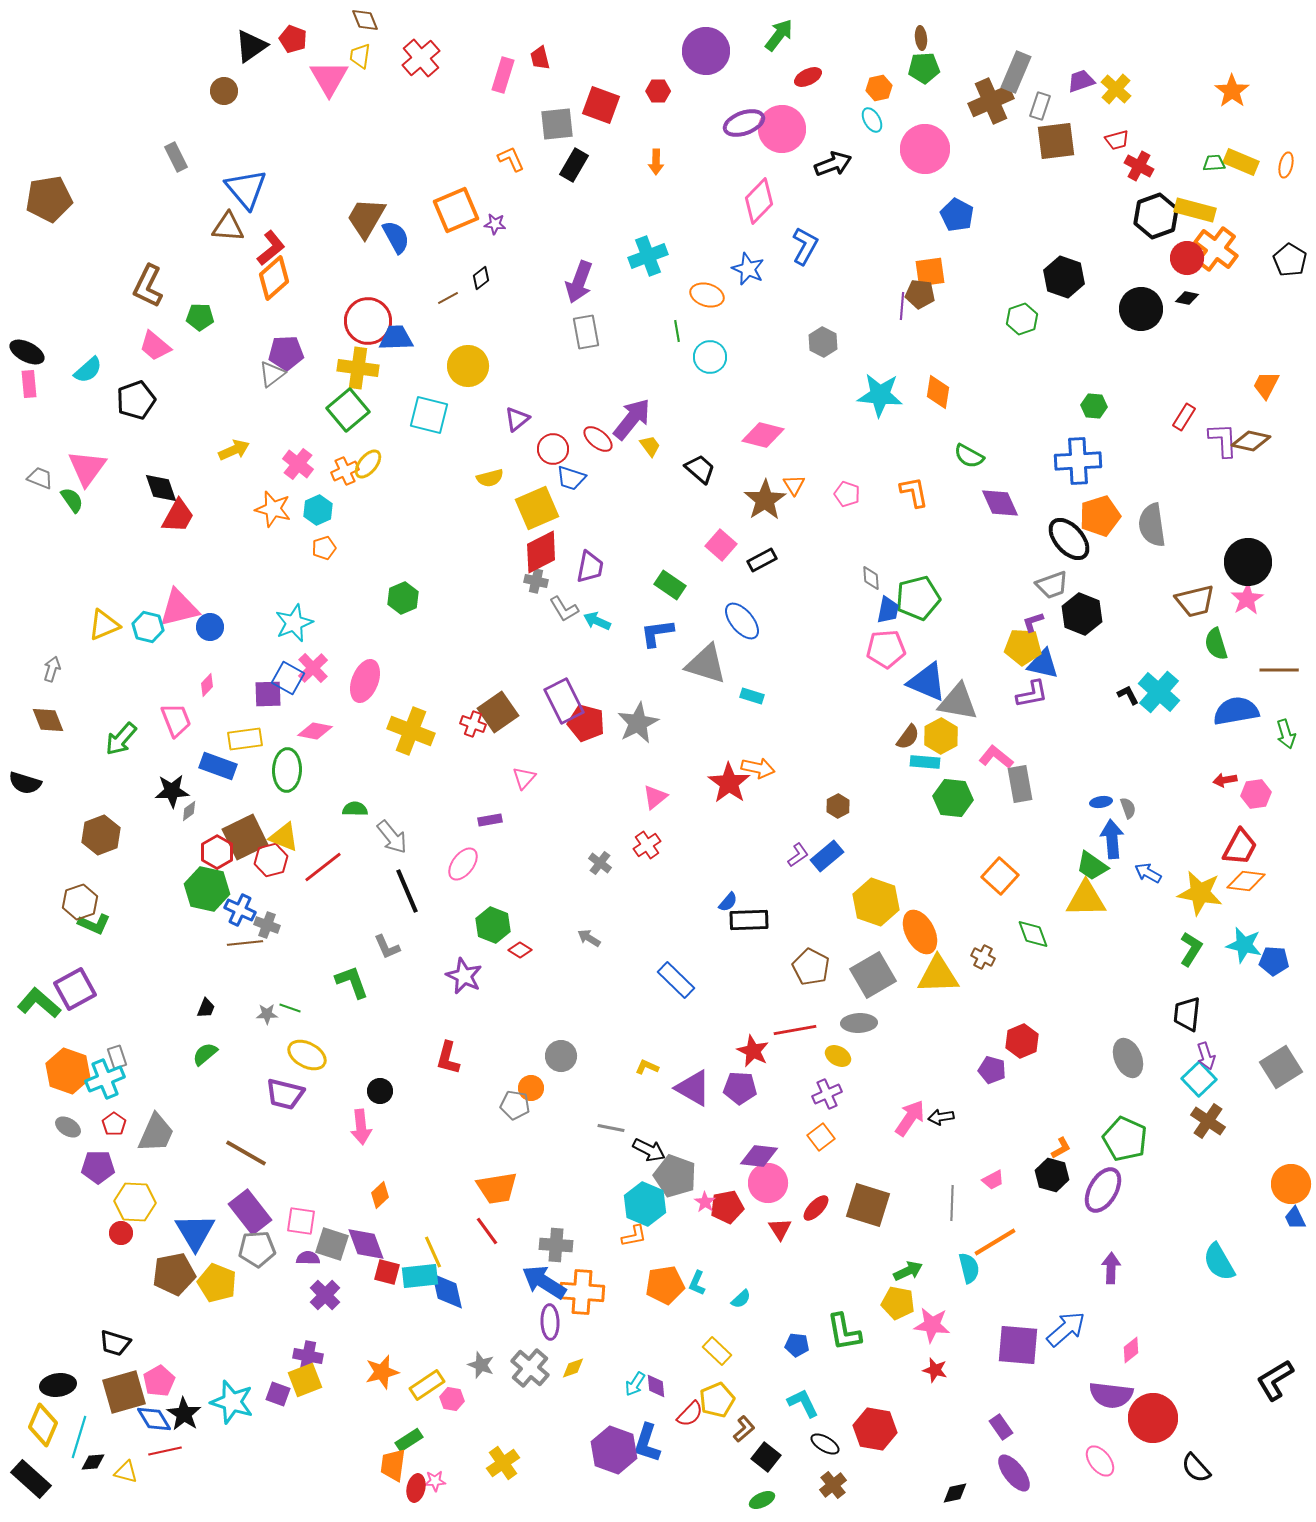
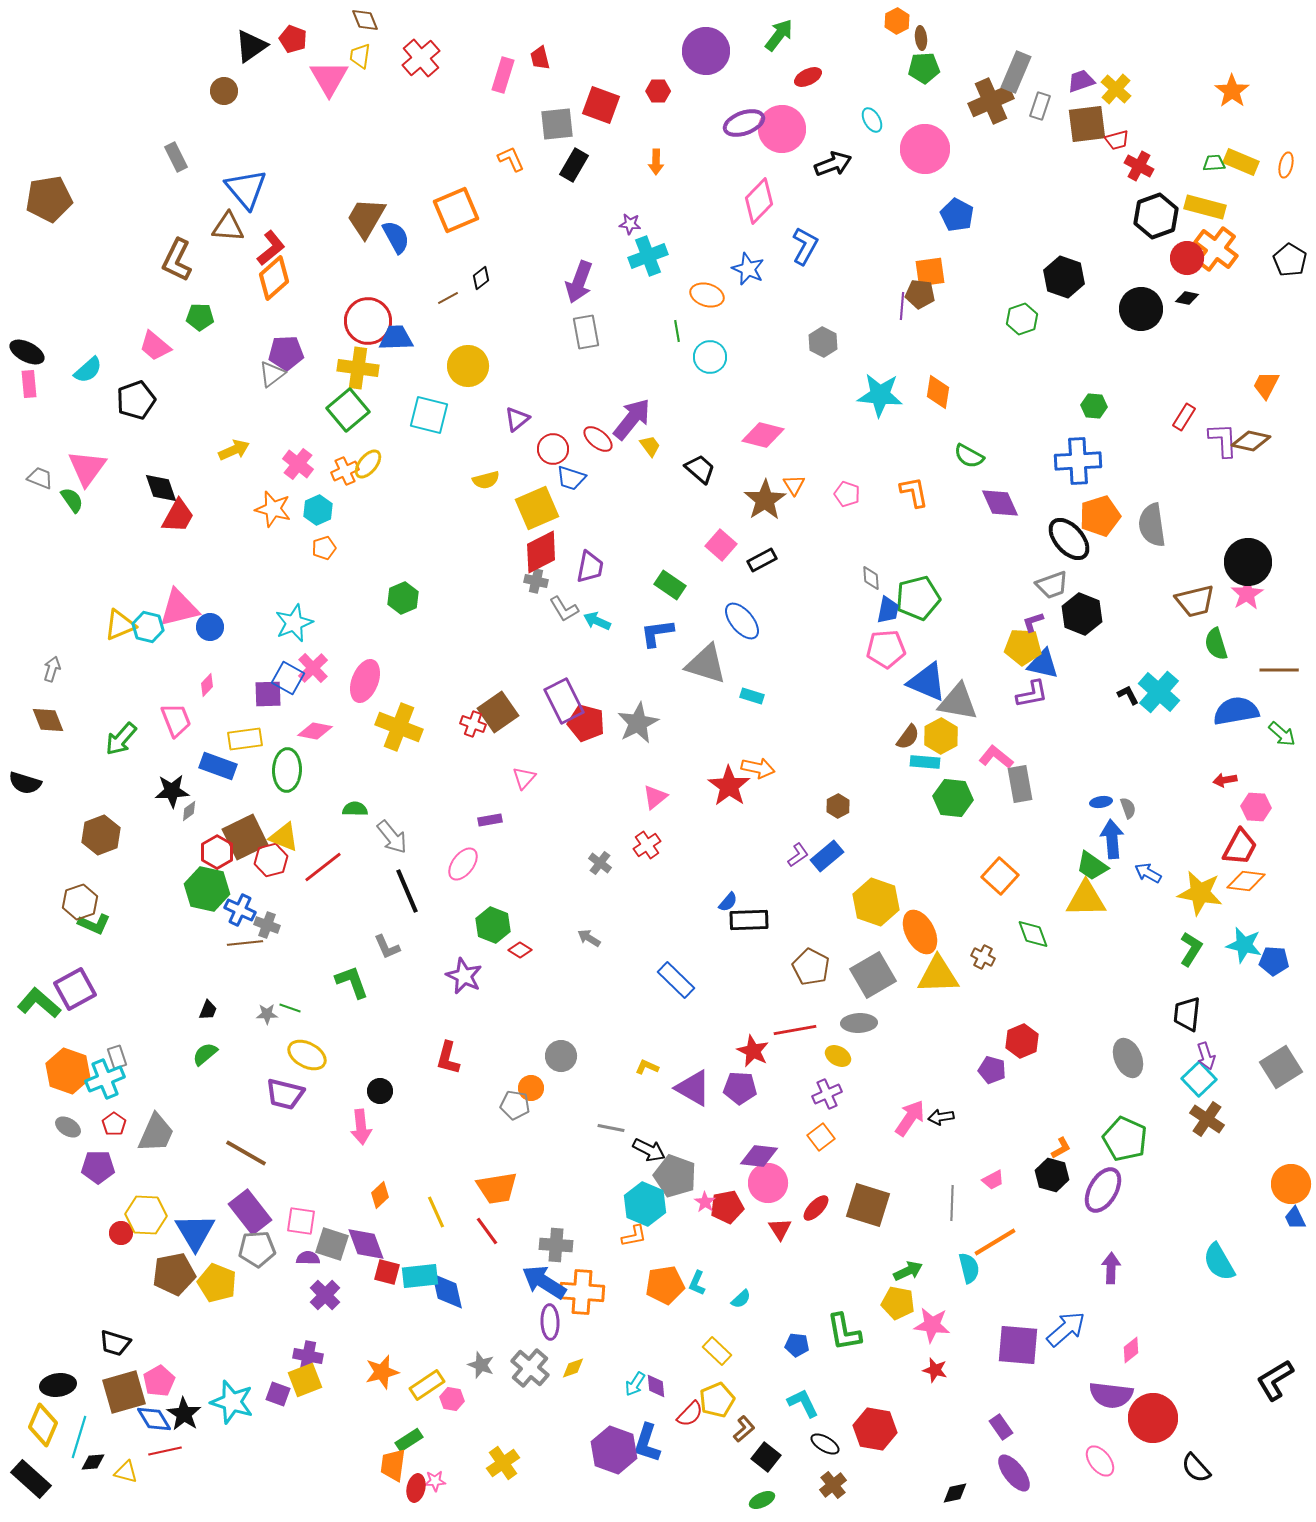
orange hexagon at (879, 88): moved 18 px right, 67 px up; rotated 15 degrees counterclockwise
brown square at (1056, 141): moved 31 px right, 17 px up
yellow rectangle at (1195, 210): moved 10 px right, 3 px up
purple star at (495, 224): moved 135 px right
brown L-shape at (148, 286): moved 29 px right, 26 px up
yellow semicircle at (490, 478): moved 4 px left, 2 px down
pink star at (1247, 599): moved 5 px up
yellow triangle at (104, 625): moved 16 px right
yellow cross at (411, 731): moved 12 px left, 4 px up
green arrow at (1286, 734): moved 4 px left; rotated 32 degrees counterclockwise
red star at (729, 783): moved 3 px down
pink hexagon at (1256, 794): moved 13 px down; rotated 12 degrees clockwise
black trapezoid at (206, 1008): moved 2 px right, 2 px down
brown cross at (1208, 1121): moved 1 px left, 2 px up
yellow hexagon at (135, 1202): moved 11 px right, 13 px down
yellow line at (433, 1252): moved 3 px right, 40 px up
